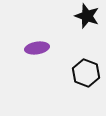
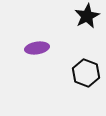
black star: rotated 25 degrees clockwise
